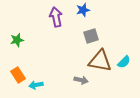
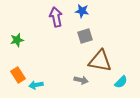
blue star: moved 1 px left, 1 px down; rotated 24 degrees clockwise
gray square: moved 6 px left
cyan semicircle: moved 3 px left, 20 px down
